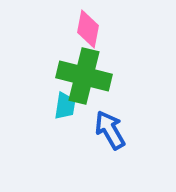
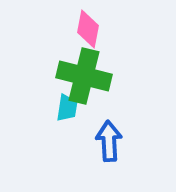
cyan trapezoid: moved 2 px right, 2 px down
blue arrow: moved 1 px left, 11 px down; rotated 27 degrees clockwise
